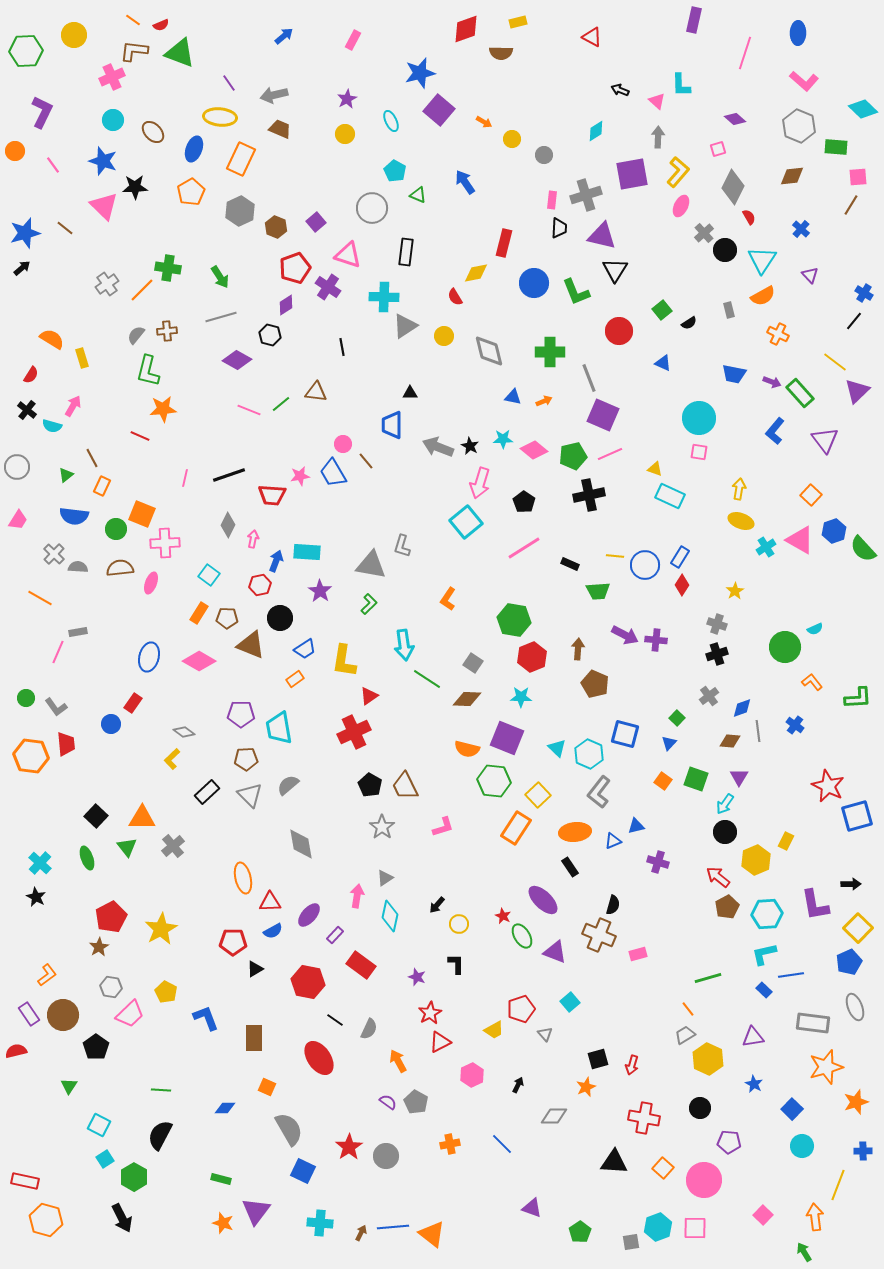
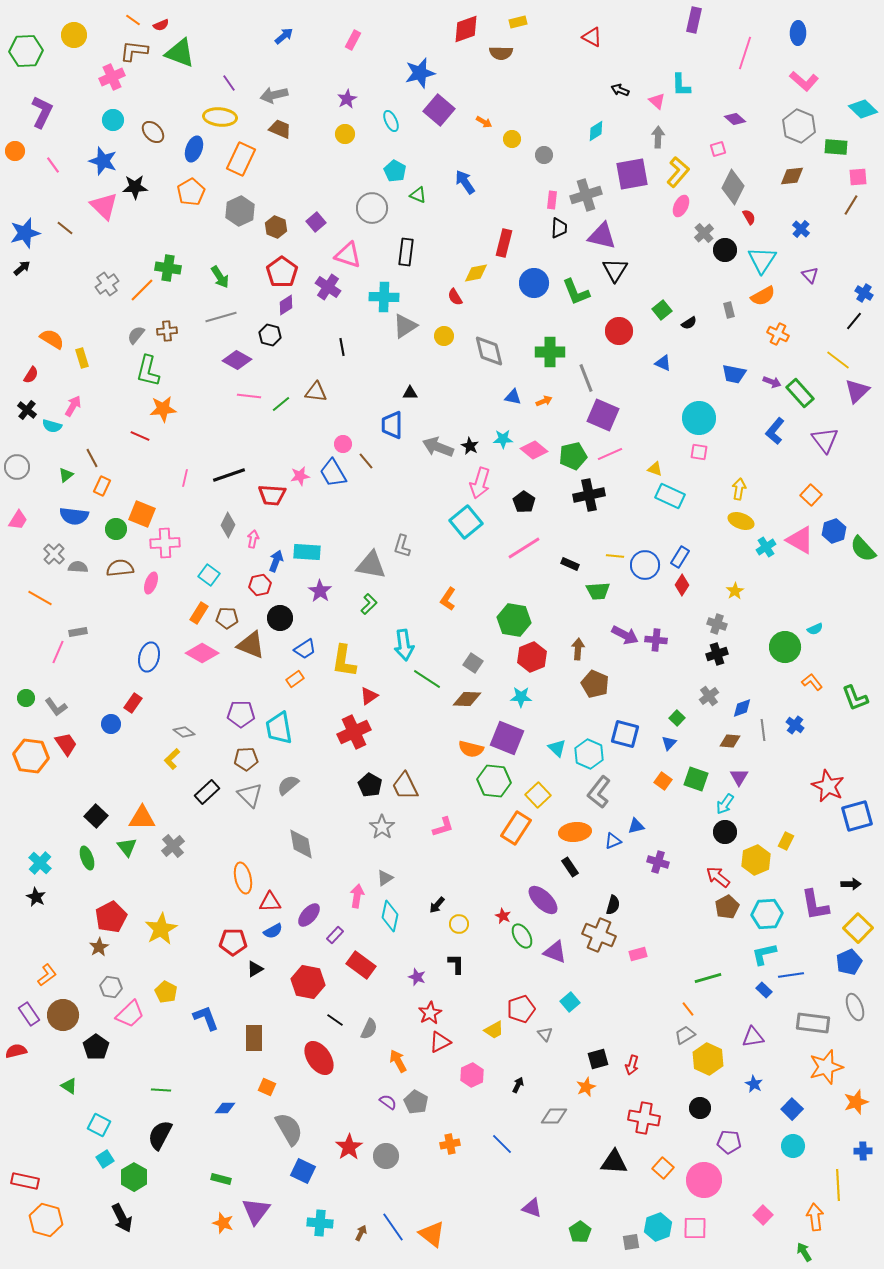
red pentagon at (295, 268): moved 13 px left, 4 px down; rotated 16 degrees counterclockwise
yellow line at (835, 362): moved 3 px right, 2 px up
gray line at (589, 378): moved 3 px left
pink line at (249, 410): moved 14 px up; rotated 15 degrees counterclockwise
pink diamond at (199, 661): moved 3 px right, 8 px up
green L-shape at (858, 698): moved 3 px left; rotated 72 degrees clockwise
gray line at (758, 731): moved 5 px right, 1 px up
red trapezoid at (66, 744): rotated 30 degrees counterclockwise
orange semicircle at (467, 749): moved 4 px right
green triangle at (69, 1086): rotated 30 degrees counterclockwise
cyan circle at (802, 1146): moved 9 px left
yellow line at (838, 1185): rotated 24 degrees counterclockwise
blue line at (393, 1227): rotated 60 degrees clockwise
